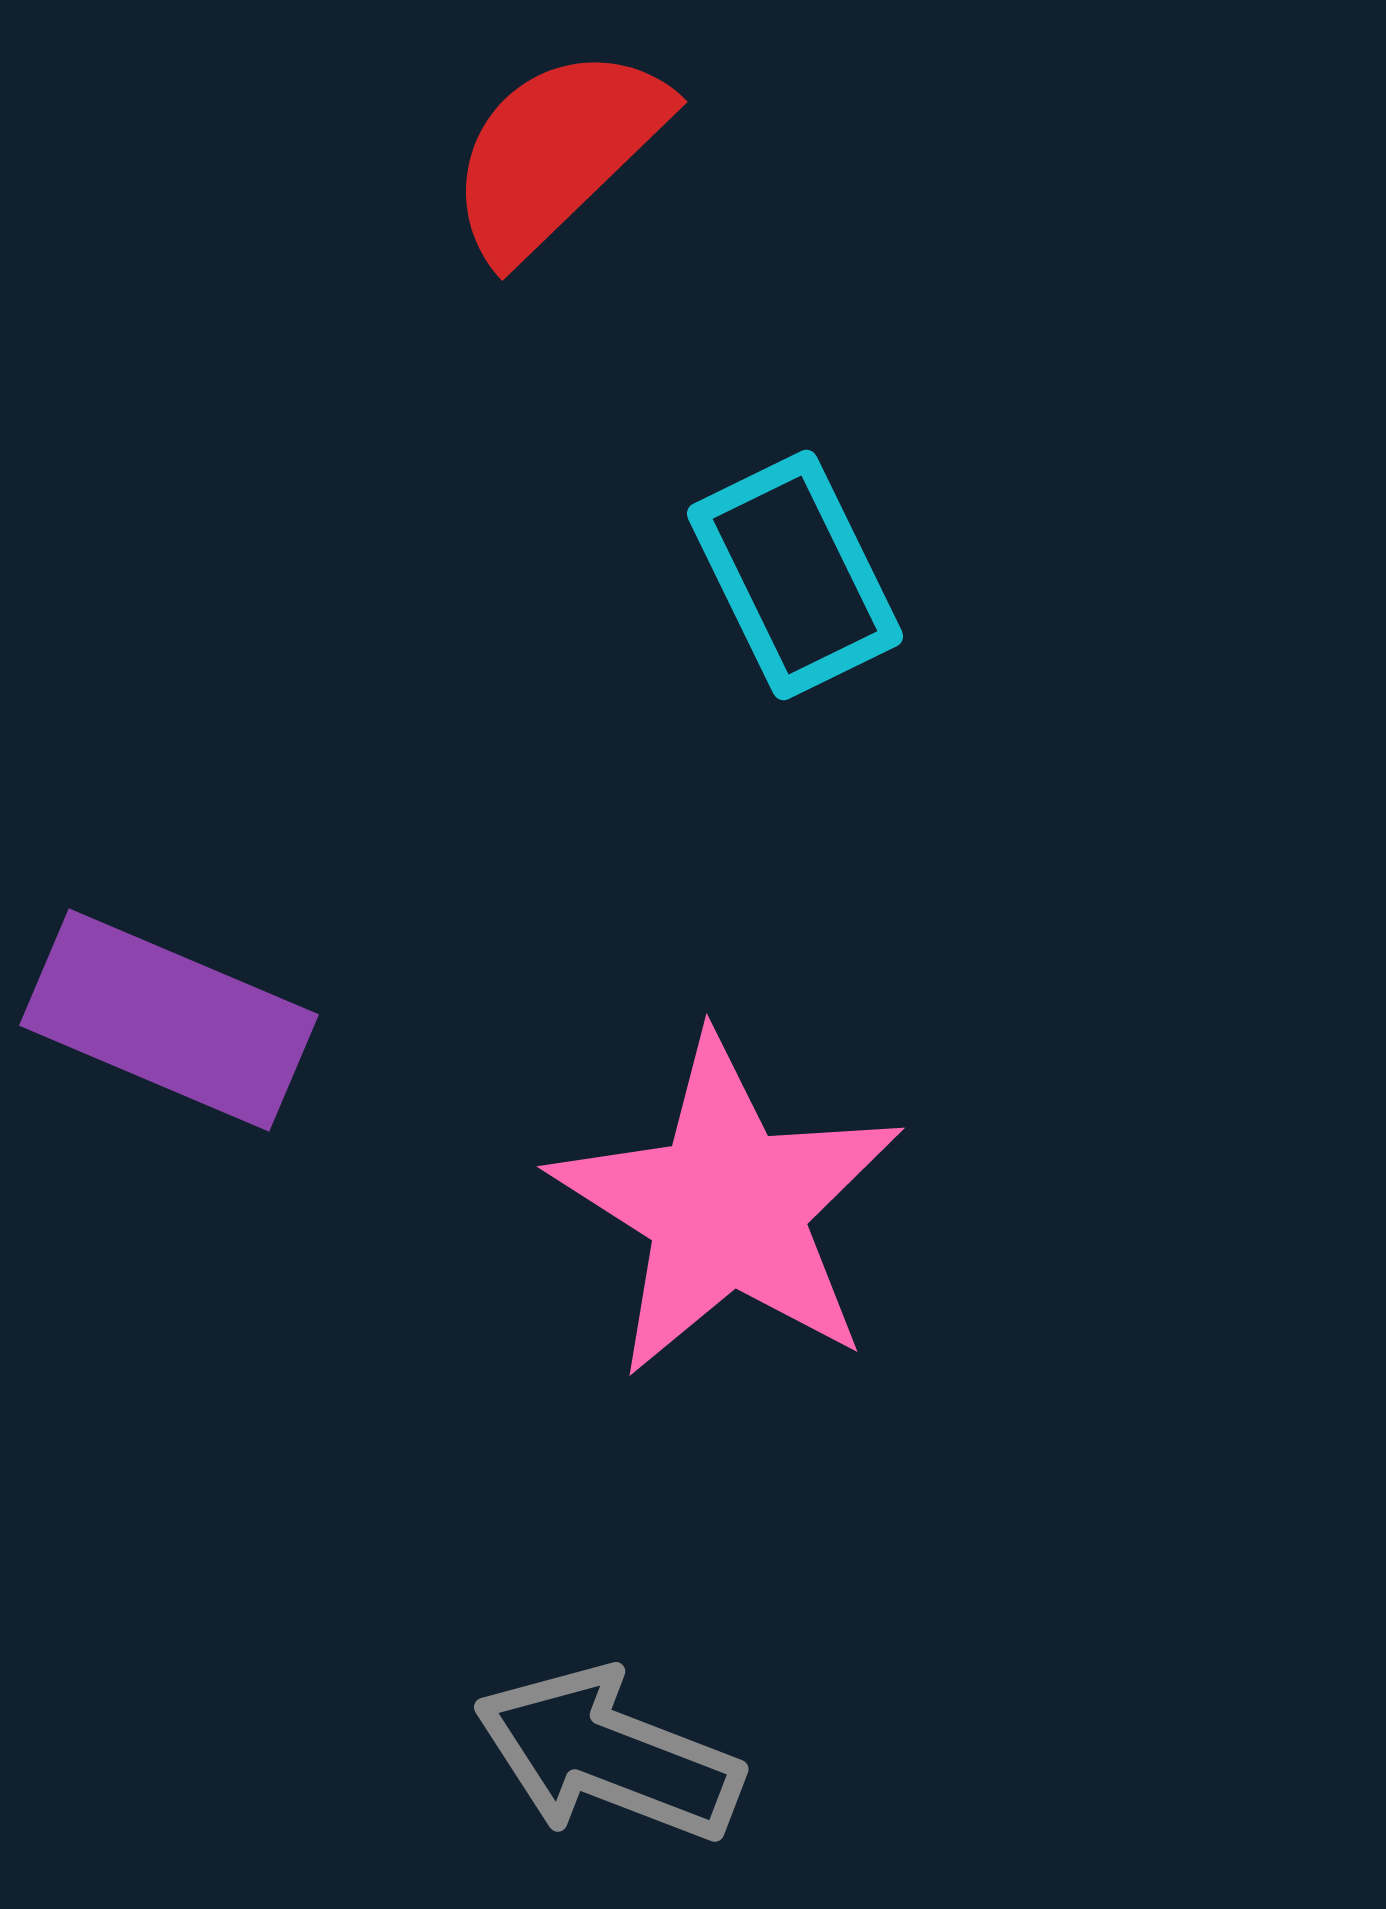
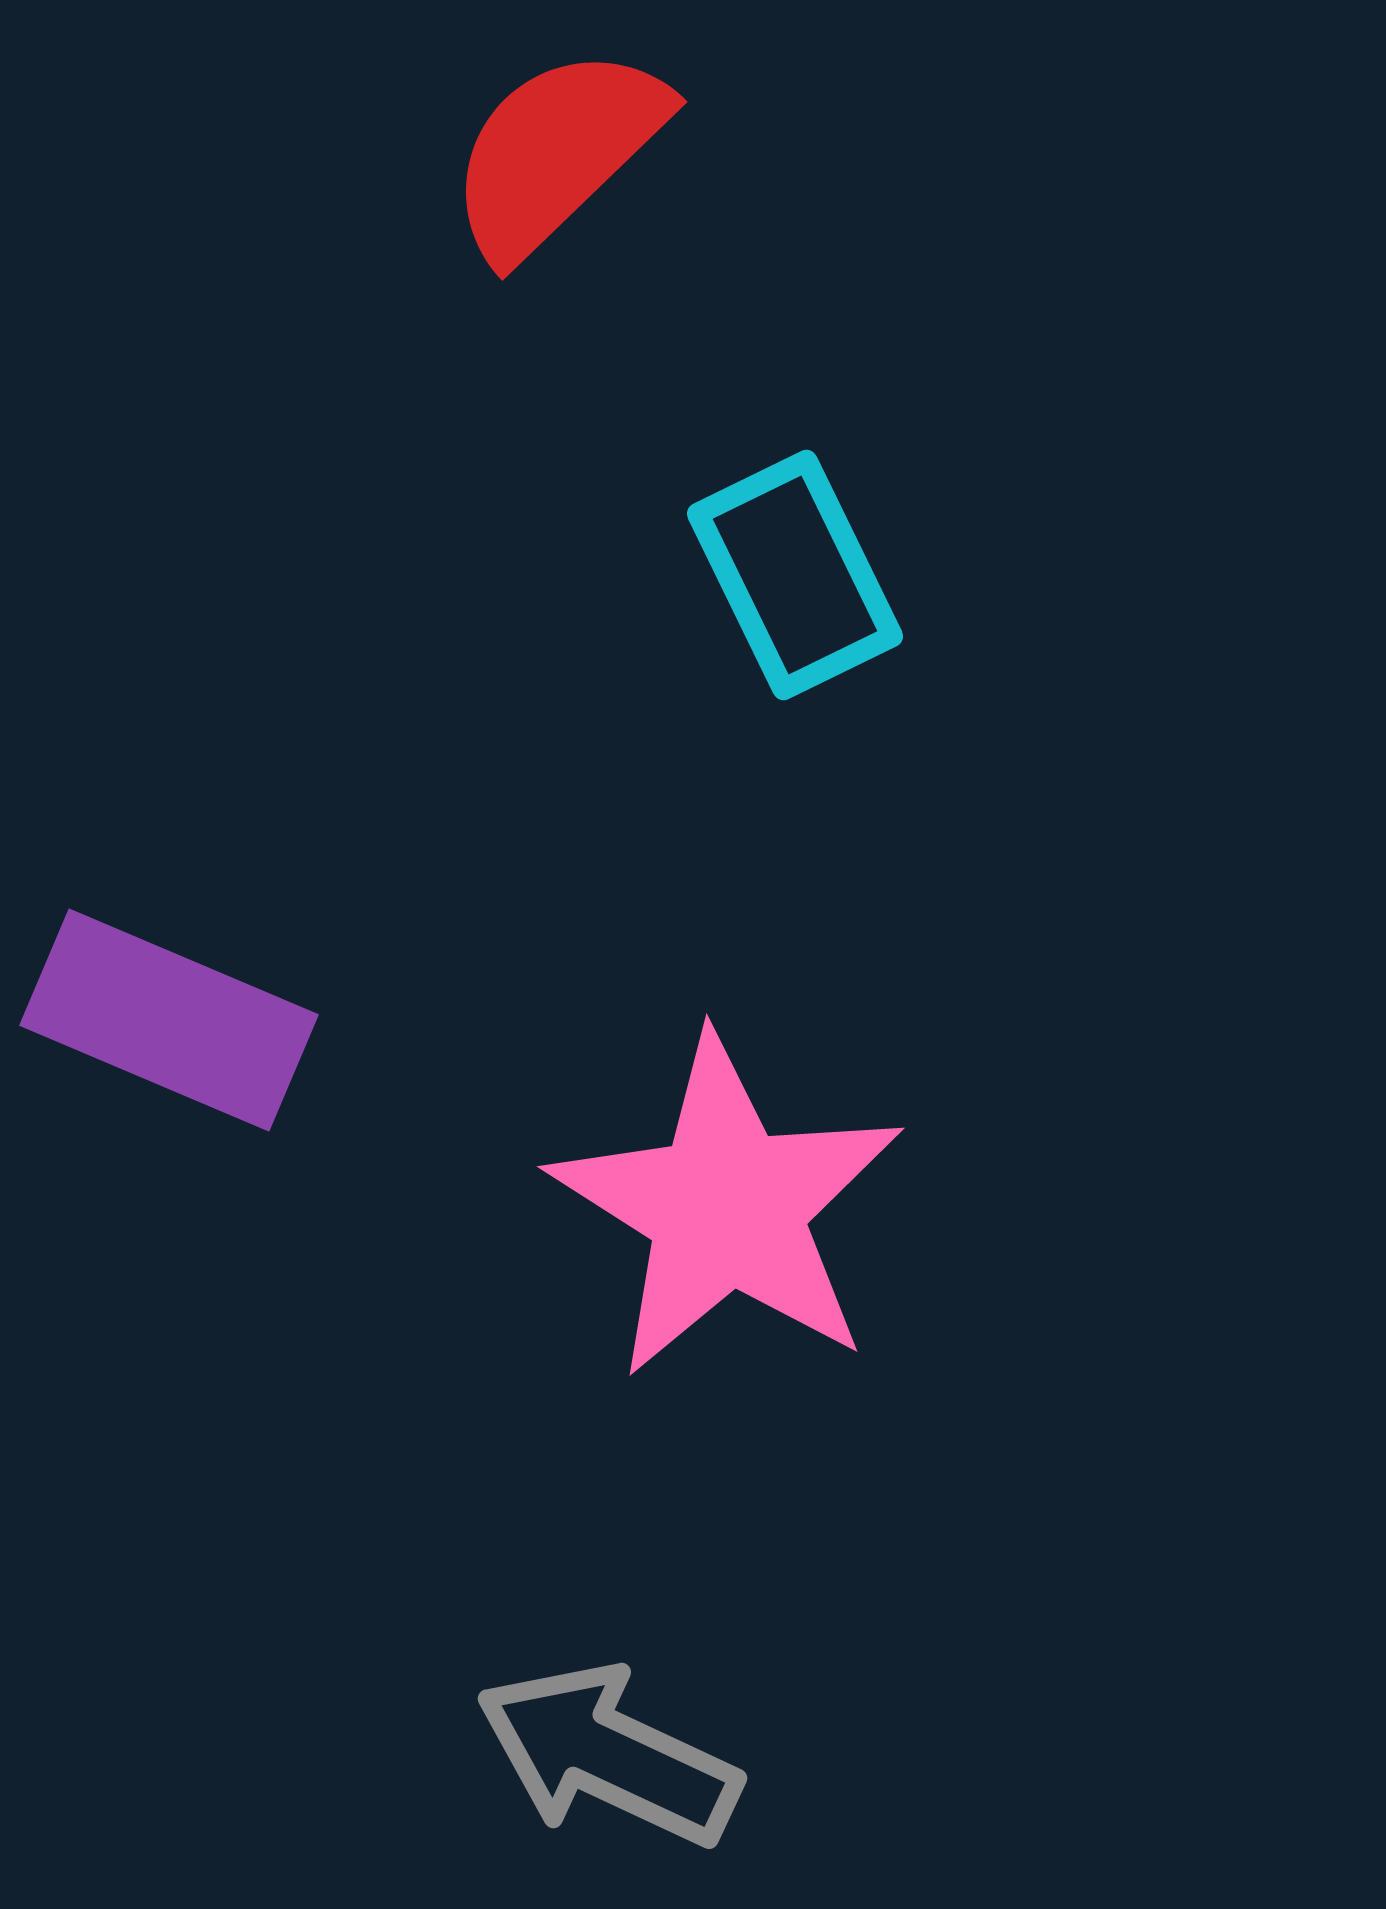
gray arrow: rotated 4 degrees clockwise
